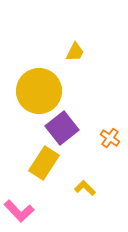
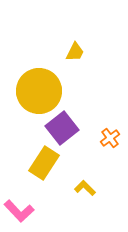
orange cross: rotated 18 degrees clockwise
